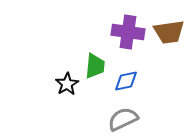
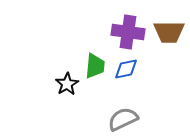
brown trapezoid: rotated 8 degrees clockwise
blue diamond: moved 12 px up
